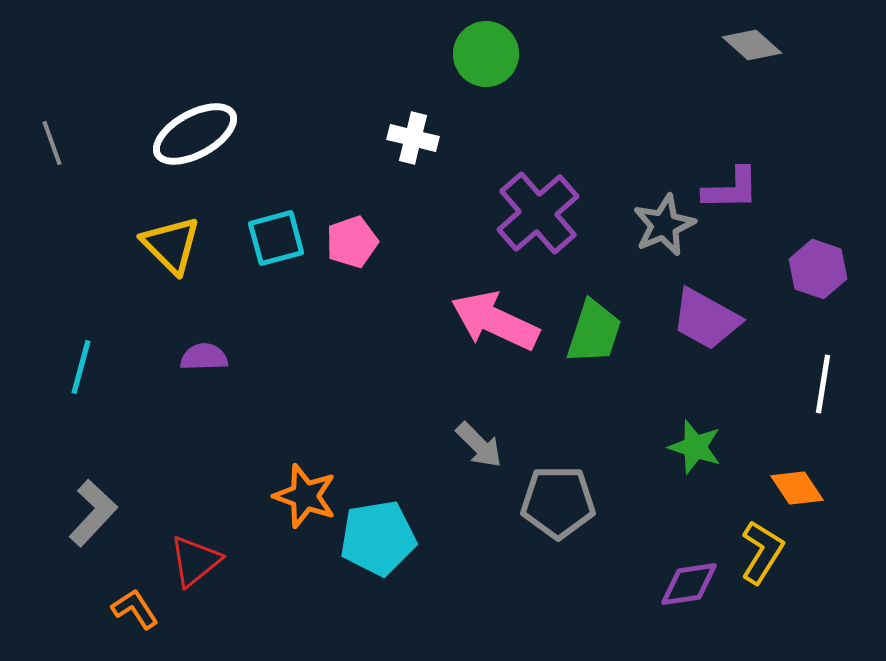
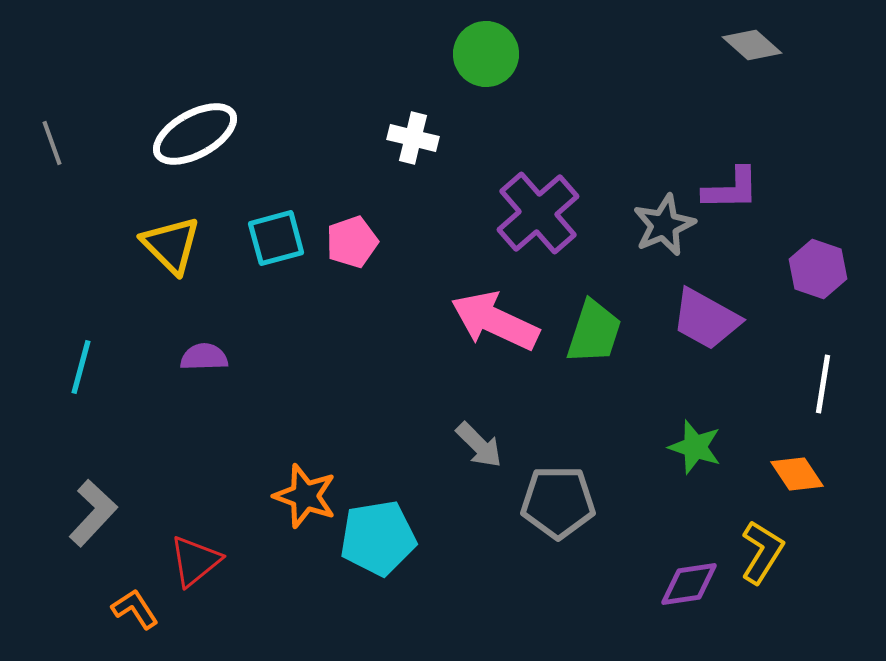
orange diamond: moved 14 px up
